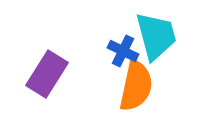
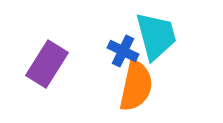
purple rectangle: moved 10 px up
